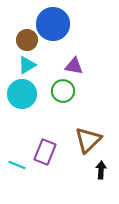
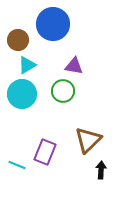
brown circle: moved 9 px left
